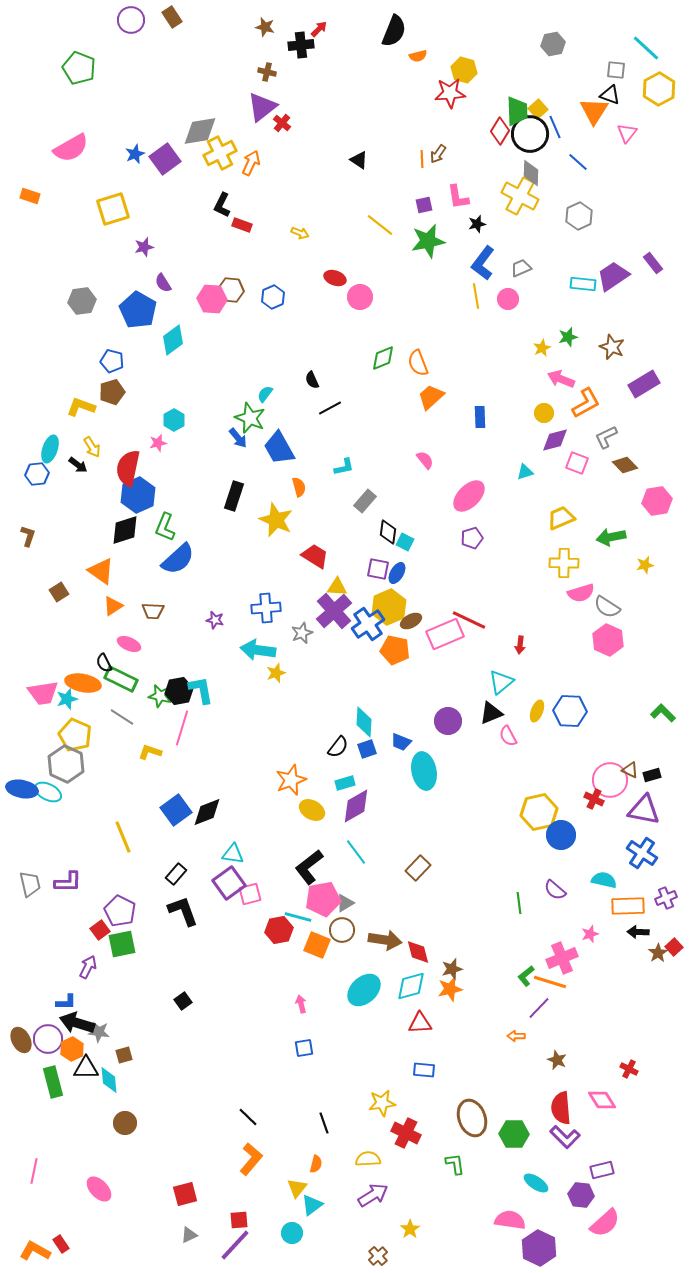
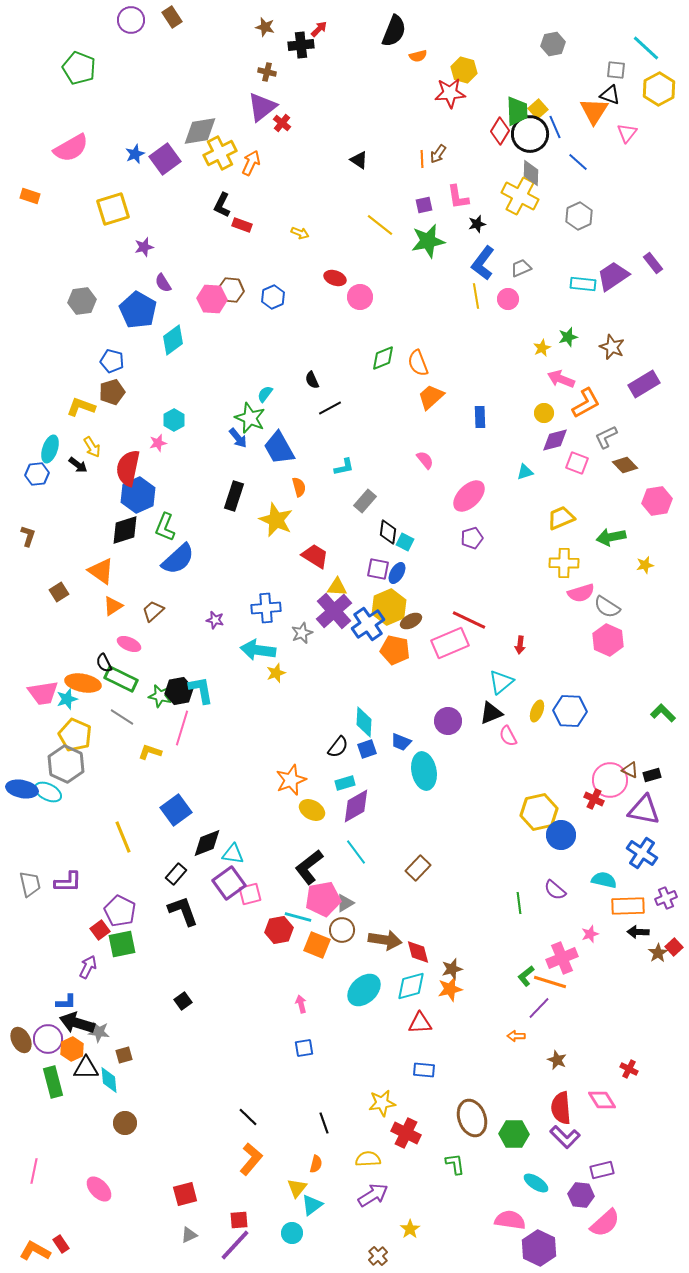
brown trapezoid at (153, 611): rotated 135 degrees clockwise
pink rectangle at (445, 634): moved 5 px right, 9 px down
black diamond at (207, 812): moved 31 px down
